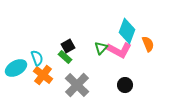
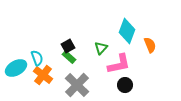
orange semicircle: moved 2 px right, 1 px down
pink L-shape: moved 14 px down; rotated 40 degrees counterclockwise
green rectangle: moved 4 px right
